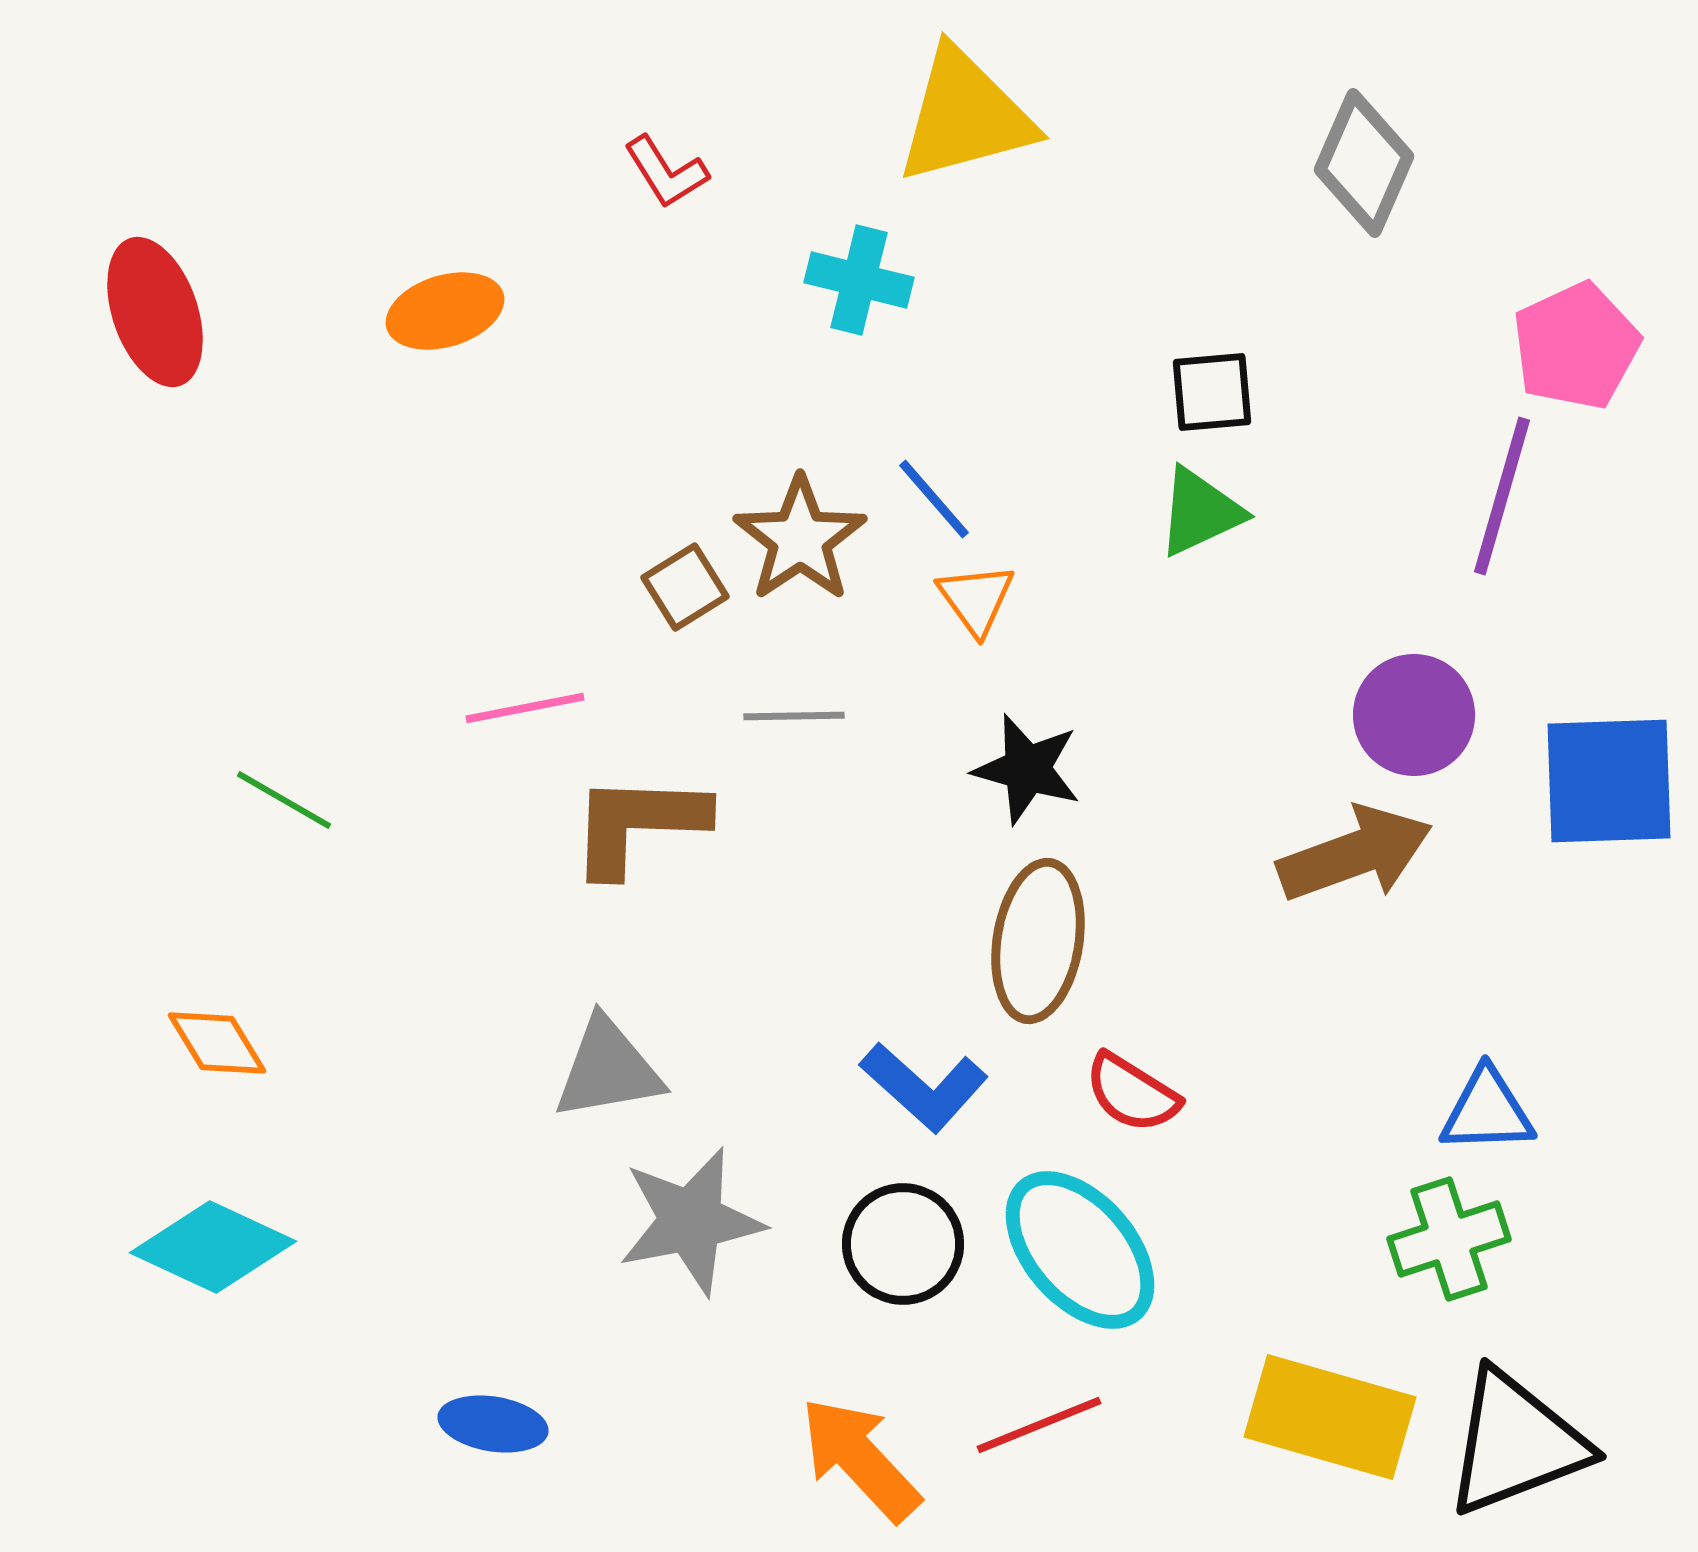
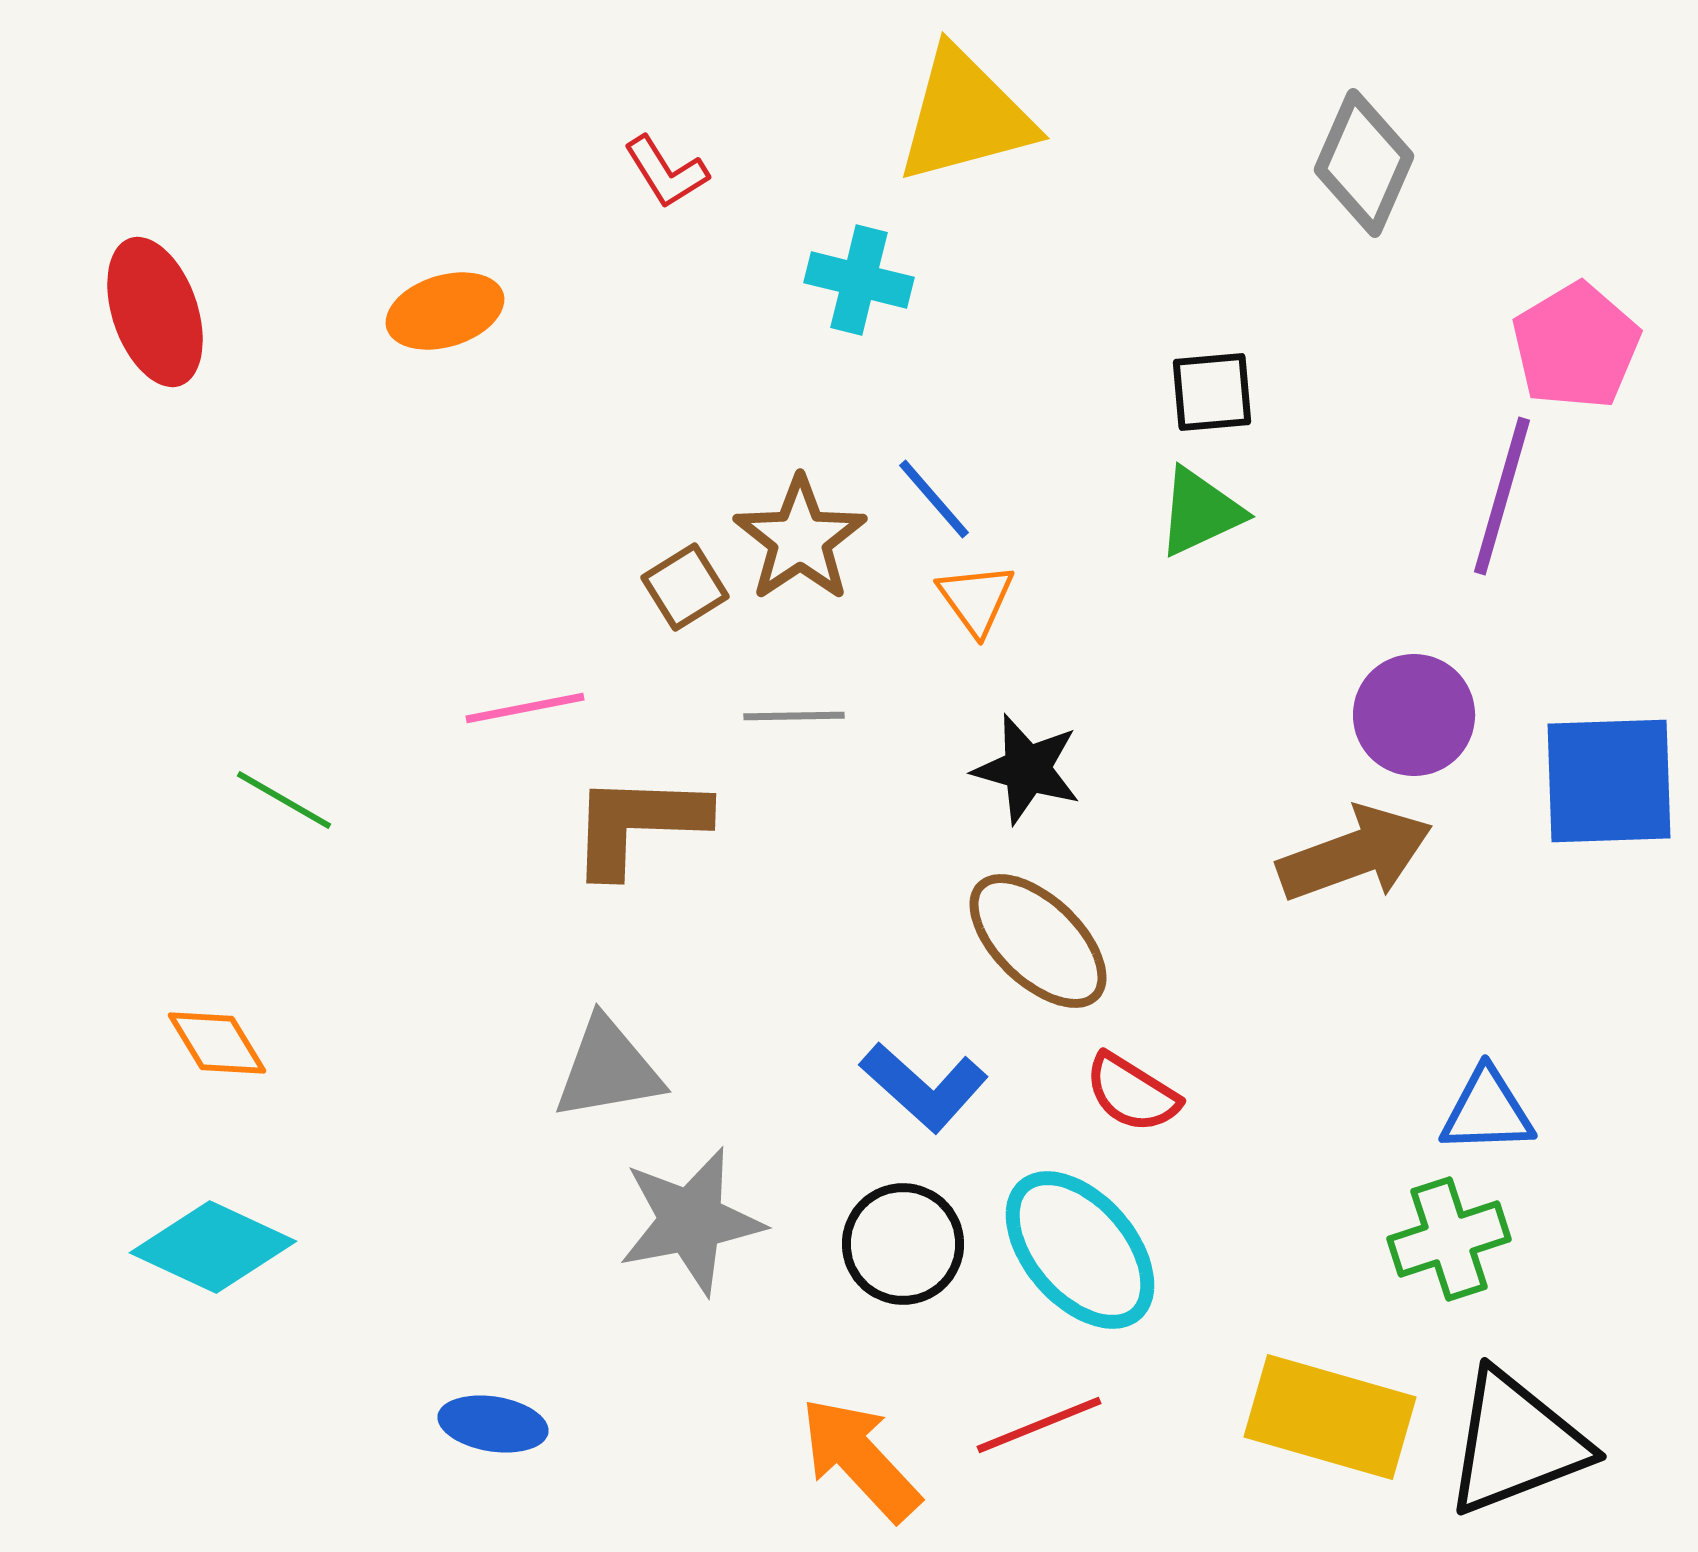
pink pentagon: rotated 6 degrees counterclockwise
brown ellipse: rotated 55 degrees counterclockwise
